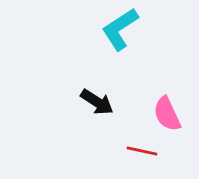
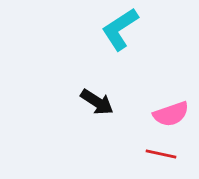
pink semicircle: moved 4 px right; rotated 84 degrees counterclockwise
red line: moved 19 px right, 3 px down
